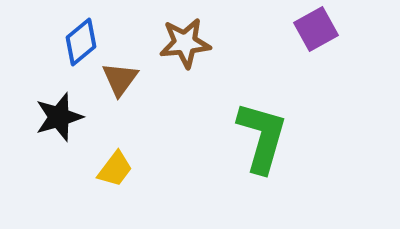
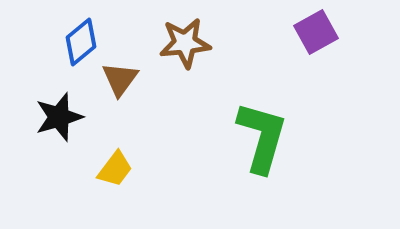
purple square: moved 3 px down
